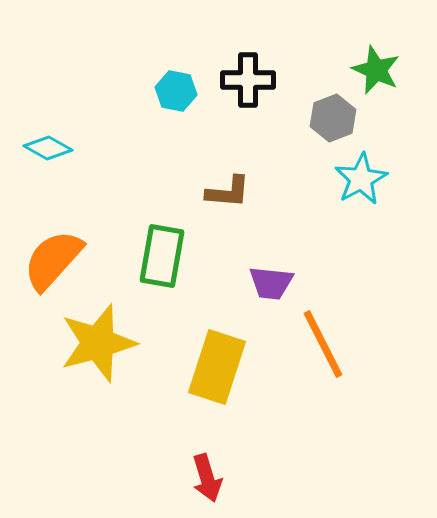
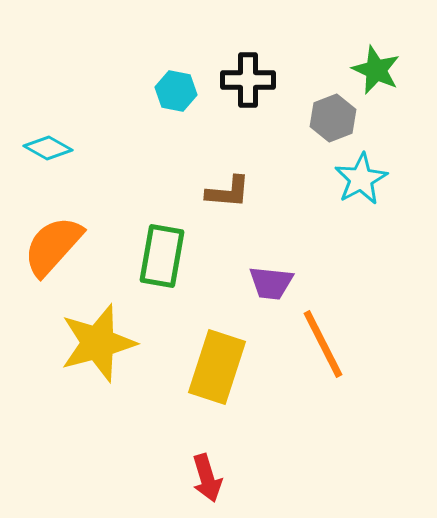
orange semicircle: moved 14 px up
